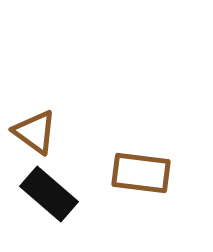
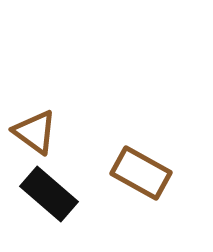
brown rectangle: rotated 22 degrees clockwise
